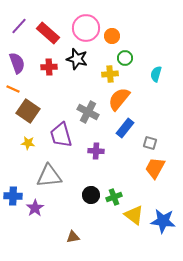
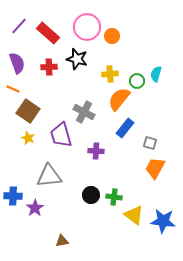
pink circle: moved 1 px right, 1 px up
green circle: moved 12 px right, 23 px down
gray cross: moved 4 px left
yellow star: moved 5 px up; rotated 16 degrees clockwise
green cross: rotated 28 degrees clockwise
brown triangle: moved 11 px left, 4 px down
